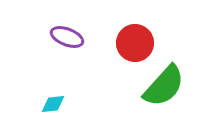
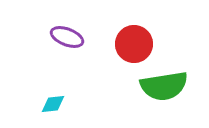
red circle: moved 1 px left, 1 px down
green semicircle: rotated 39 degrees clockwise
